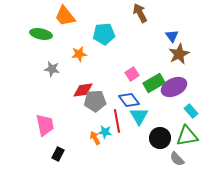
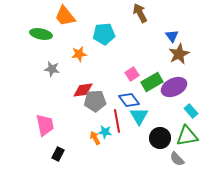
green rectangle: moved 2 px left, 1 px up
